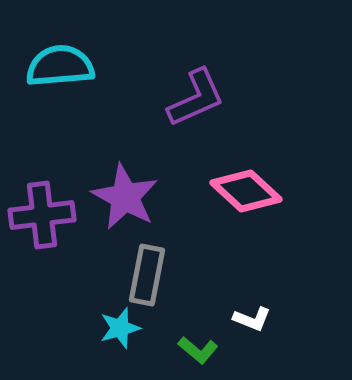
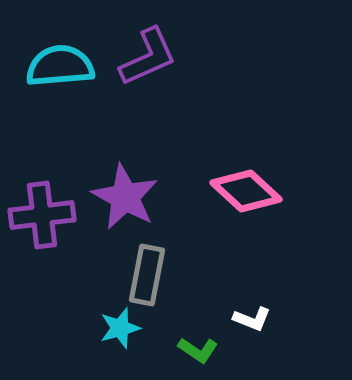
purple L-shape: moved 48 px left, 41 px up
green L-shape: rotated 6 degrees counterclockwise
